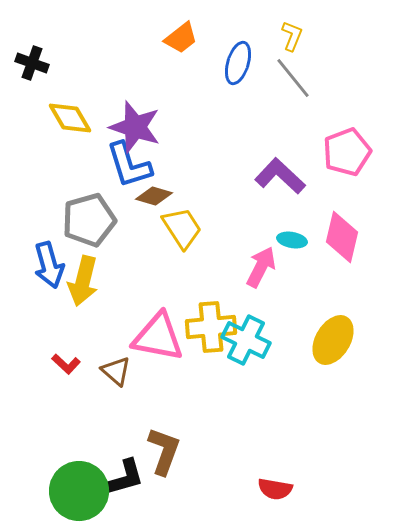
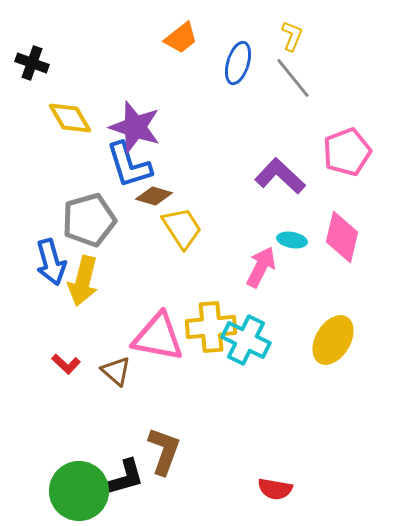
blue arrow: moved 2 px right, 3 px up
